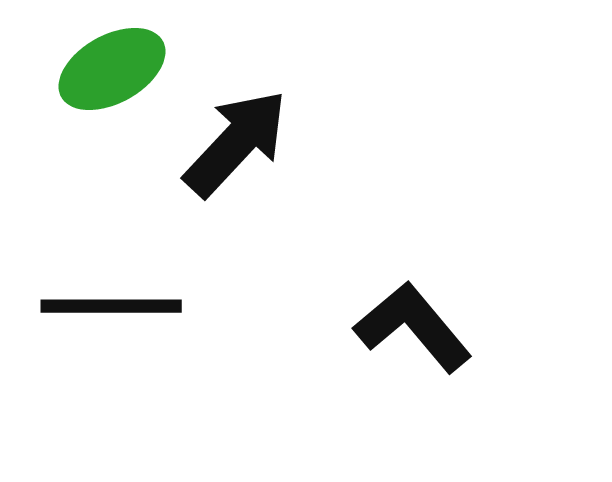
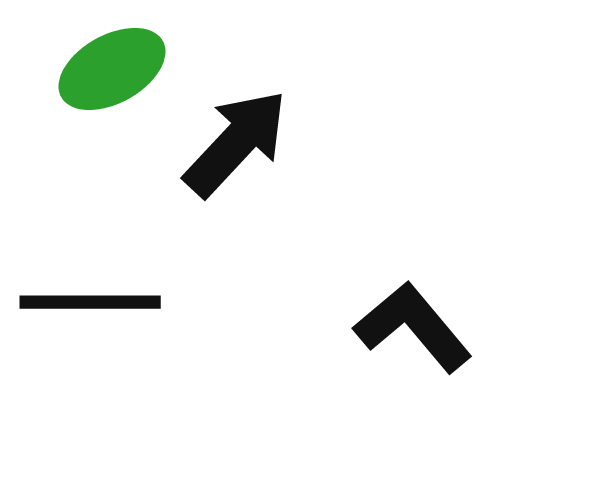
black line: moved 21 px left, 4 px up
